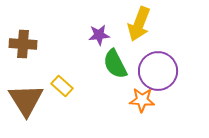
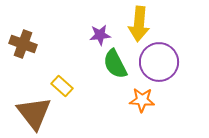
yellow arrow: rotated 16 degrees counterclockwise
purple star: moved 1 px right
brown cross: rotated 16 degrees clockwise
purple circle: moved 1 px right, 9 px up
brown triangle: moved 8 px right, 13 px down; rotated 6 degrees counterclockwise
